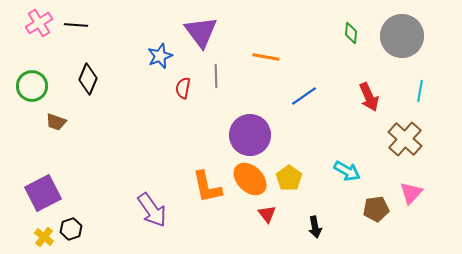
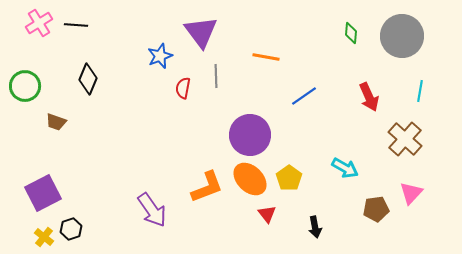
green circle: moved 7 px left
cyan arrow: moved 2 px left, 3 px up
orange L-shape: rotated 99 degrees counterclockwise
